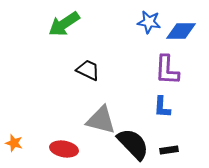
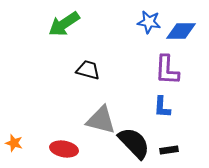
black trapezoid: rotated 10 degrees counterclockwise
black semicircle: moved 1 px right, 1 px up
